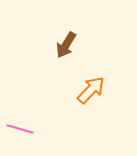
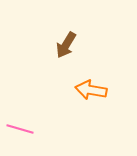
orange arrow: rotated 124 degrees counterclockwise
